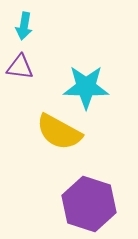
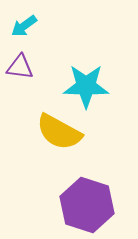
cyan arrow: rotated 44 degrees clockwise
cyan star: moved 1 px up
purple hexagon: moved 2 px left, 1 px down
